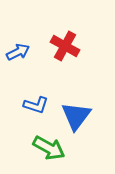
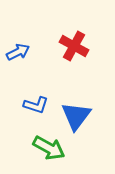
red cross: moved 9 px right
